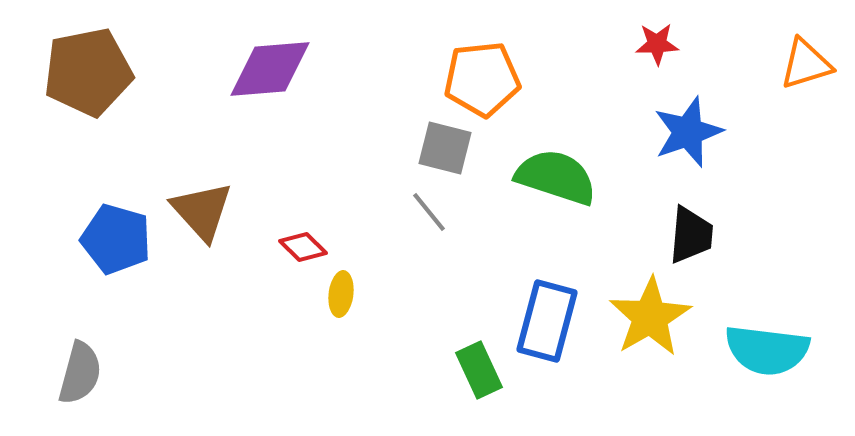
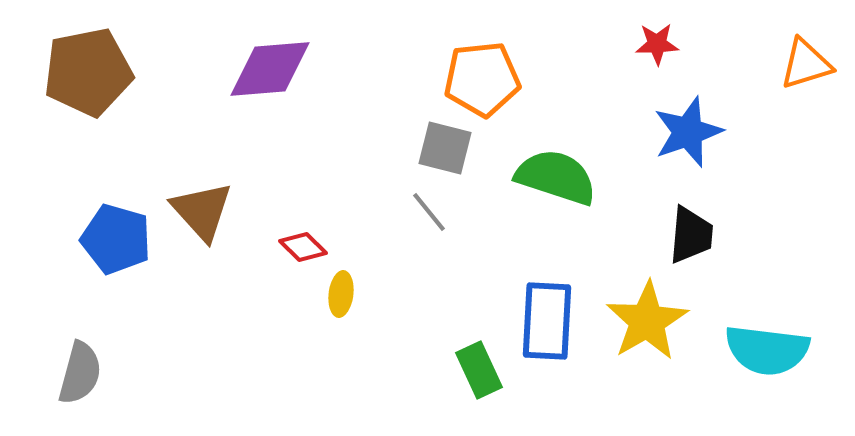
yellow star: moved 3 px left, 4 px down
blue rectangle: rotated 12 degrees counterclockwise
